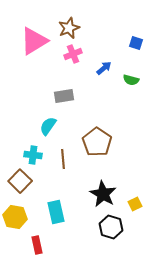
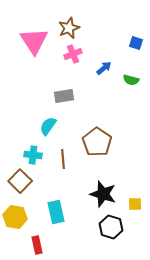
pink triangle: rotated 32 degrees counterclockwise
black star: rotated 12 degrees counterclockwise
yellow square: rotated 24 degrees clockwise
